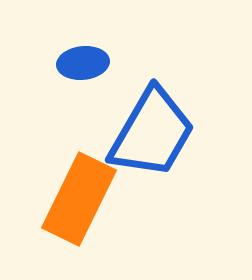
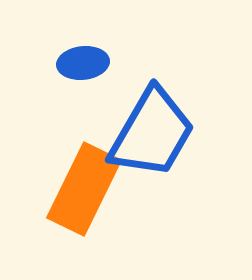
orange rectangle: moved 5 px right, 10 px up
